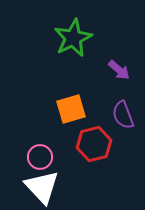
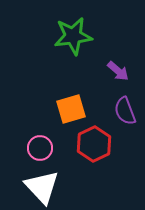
green star: moved 2 px up; rotated 18 degrees clockwise
purple arrow: moved 1 px left, 1 px down
purple semicircle: moved 2 px right, 4 px up
red hexagon: rotated 12 degrees counterclockwise
pink circle: moved 9 px up
